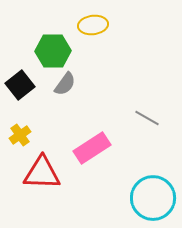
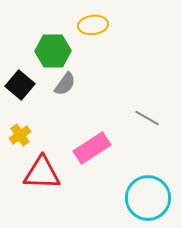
black square: rotated 12 degrees counterclockwise
cyan circle: moved 5 px left
